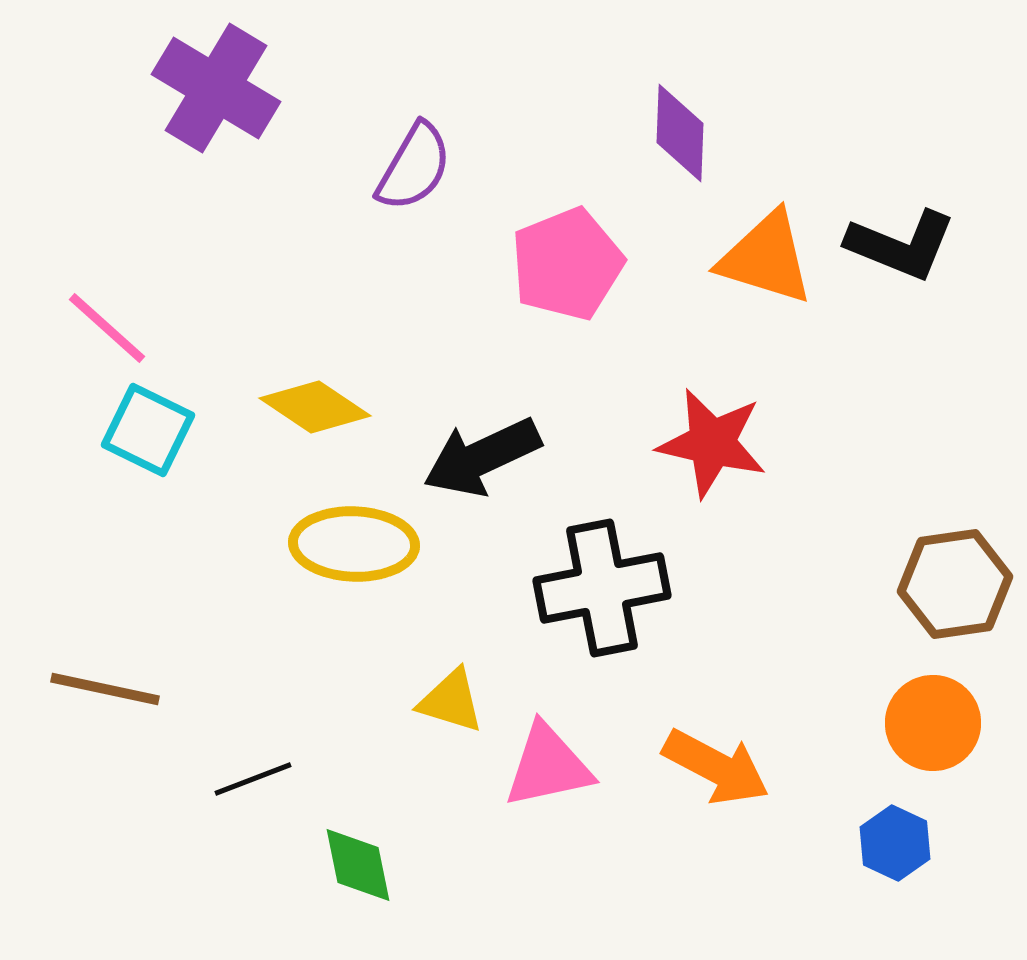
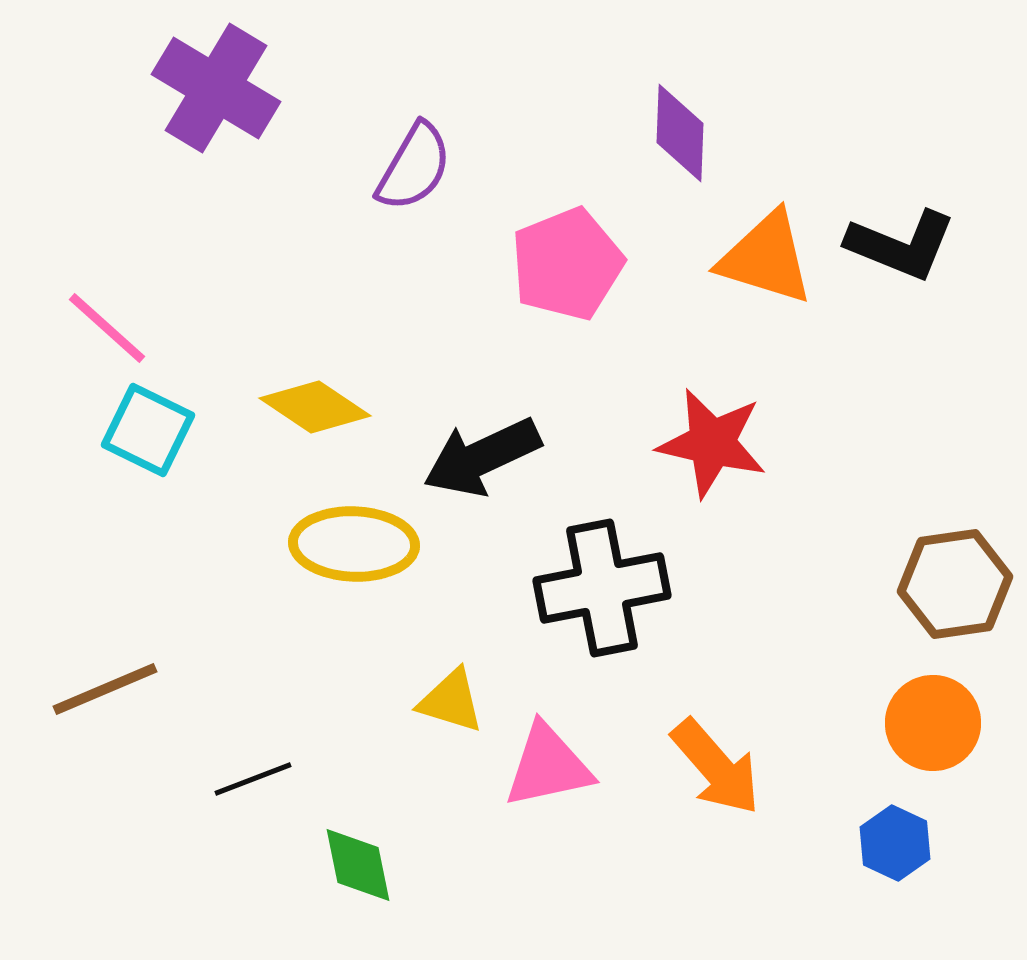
brown line: rotated 35 degrees counterclockwise
orange arrow: rotated 21 degrees clockwise
